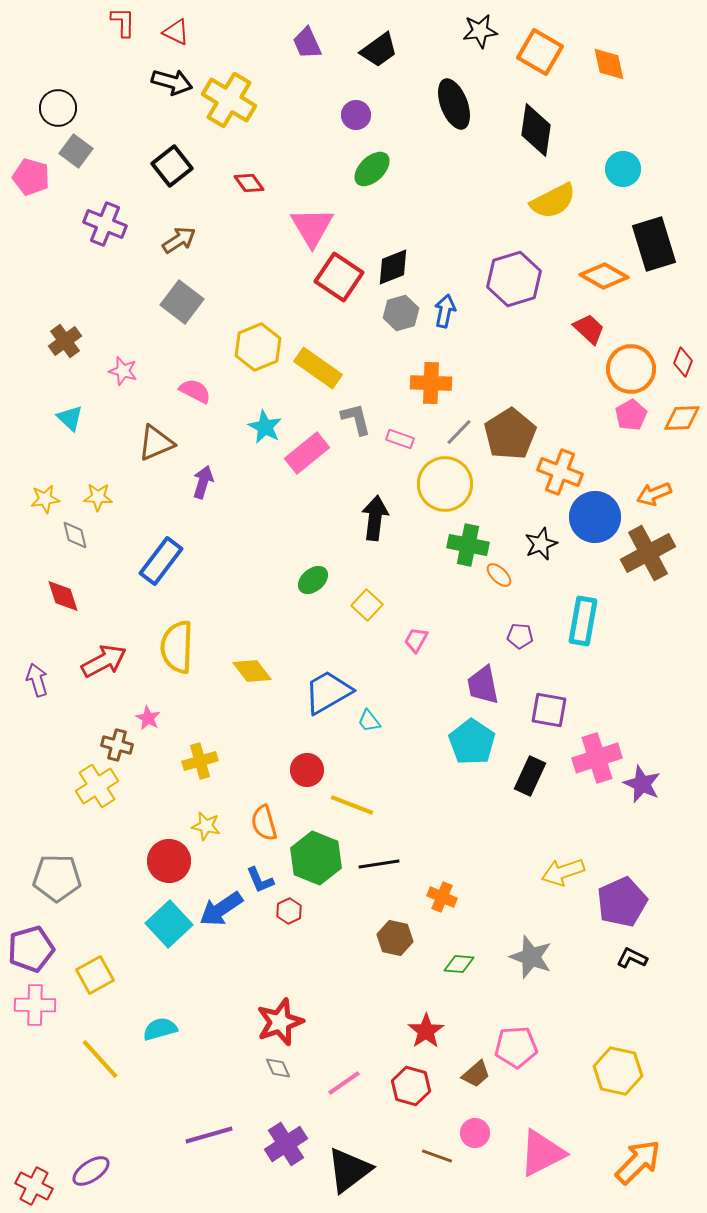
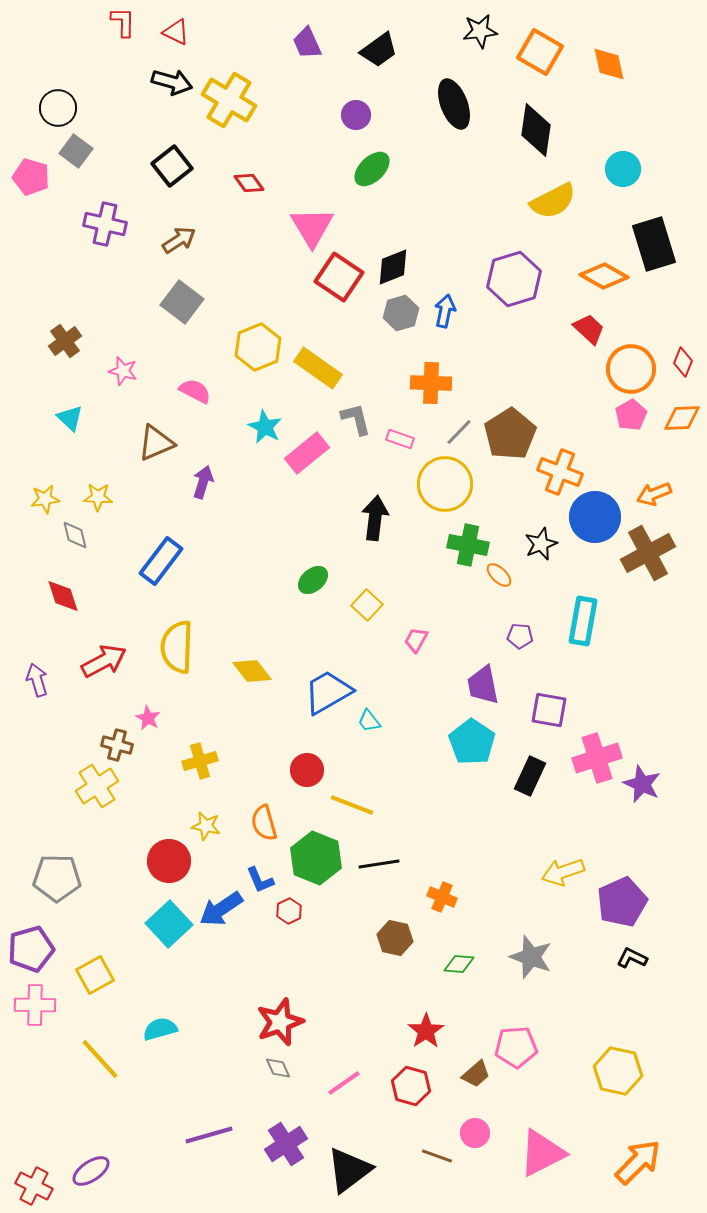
purple cross at (105, 224): rotated 9 degrees counterclockwise
